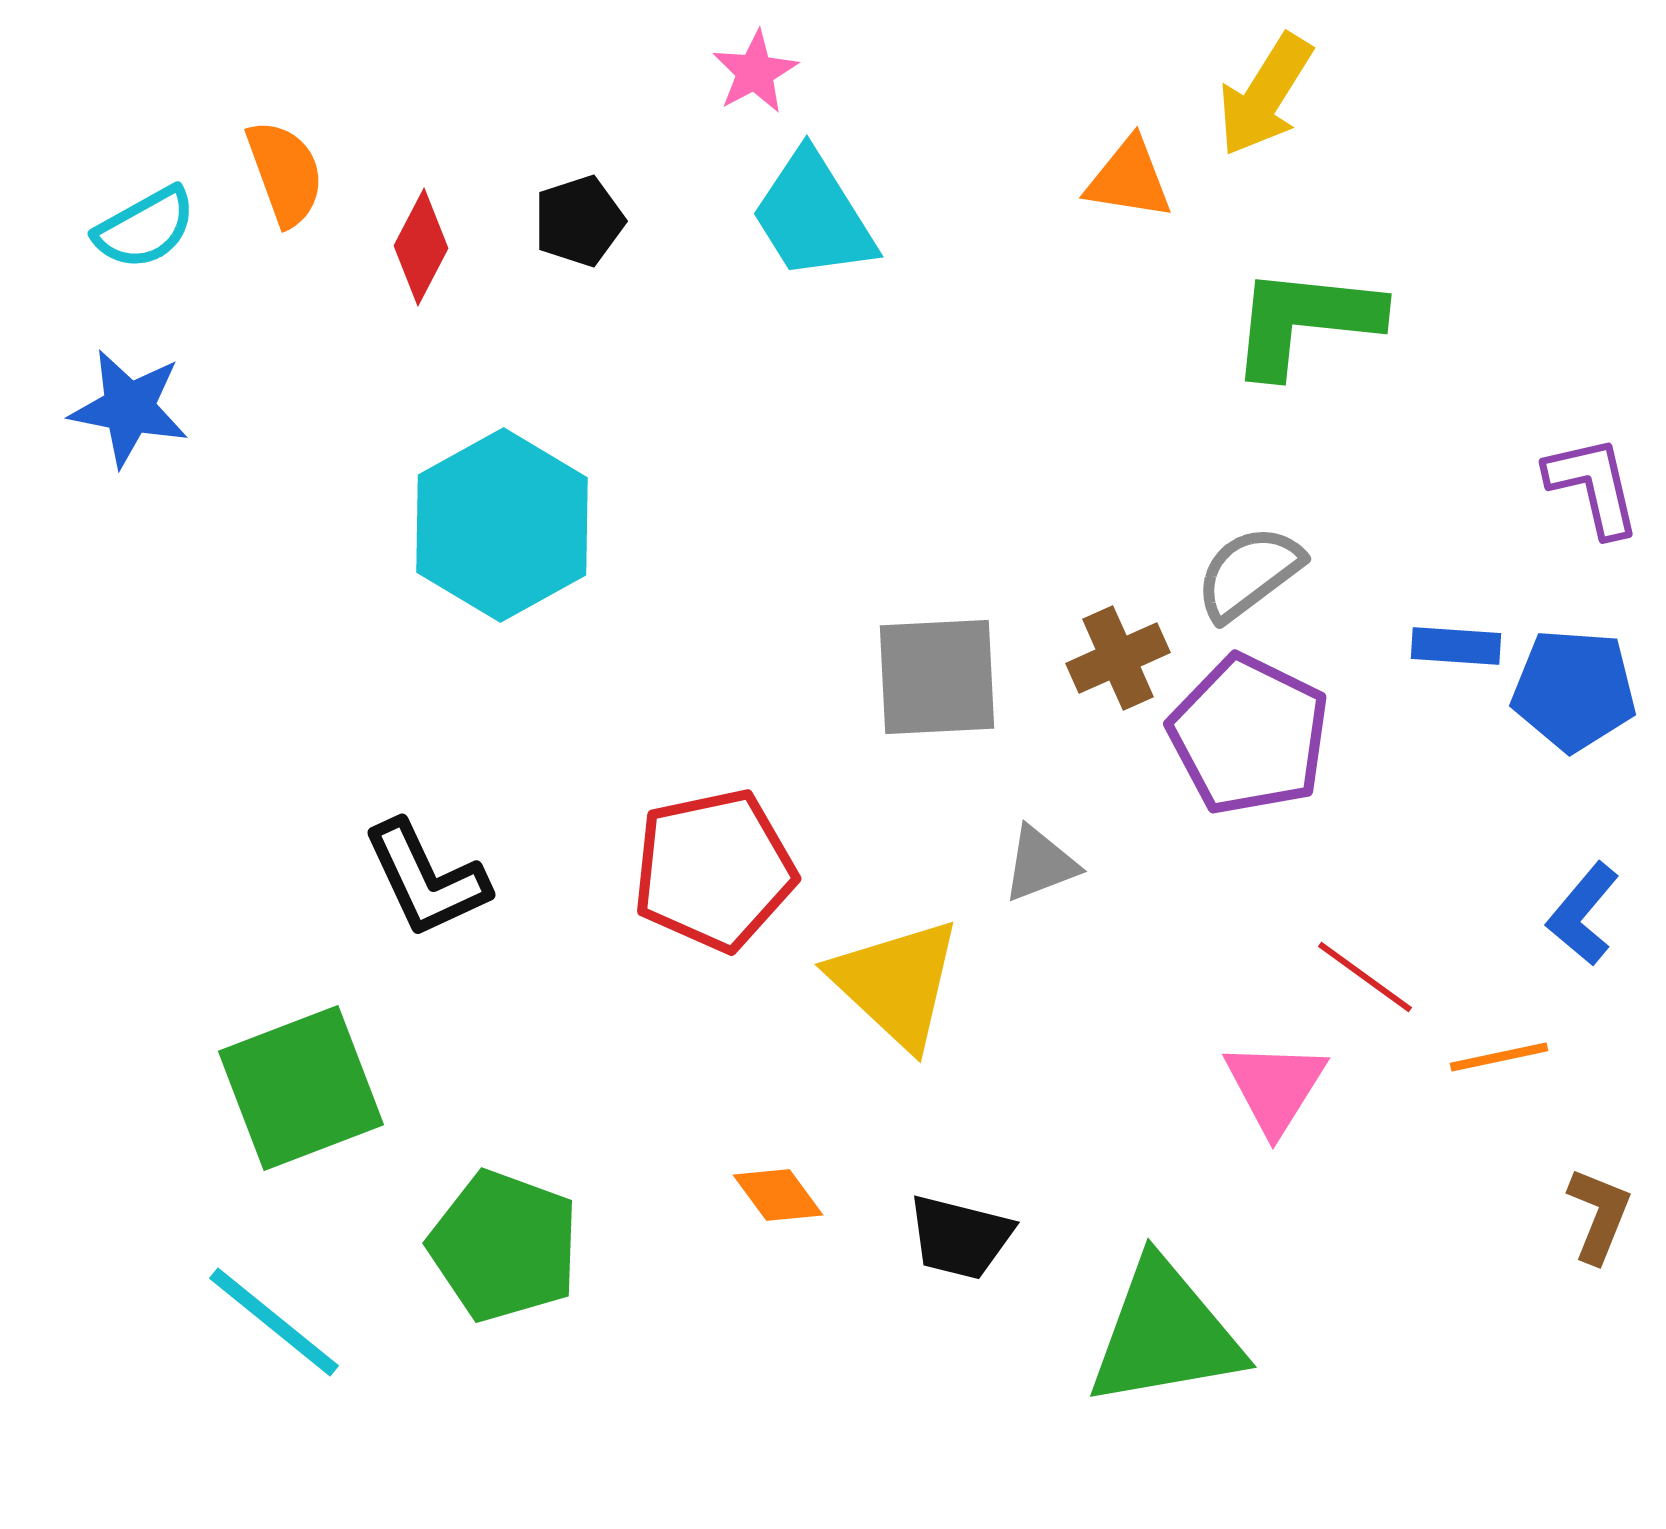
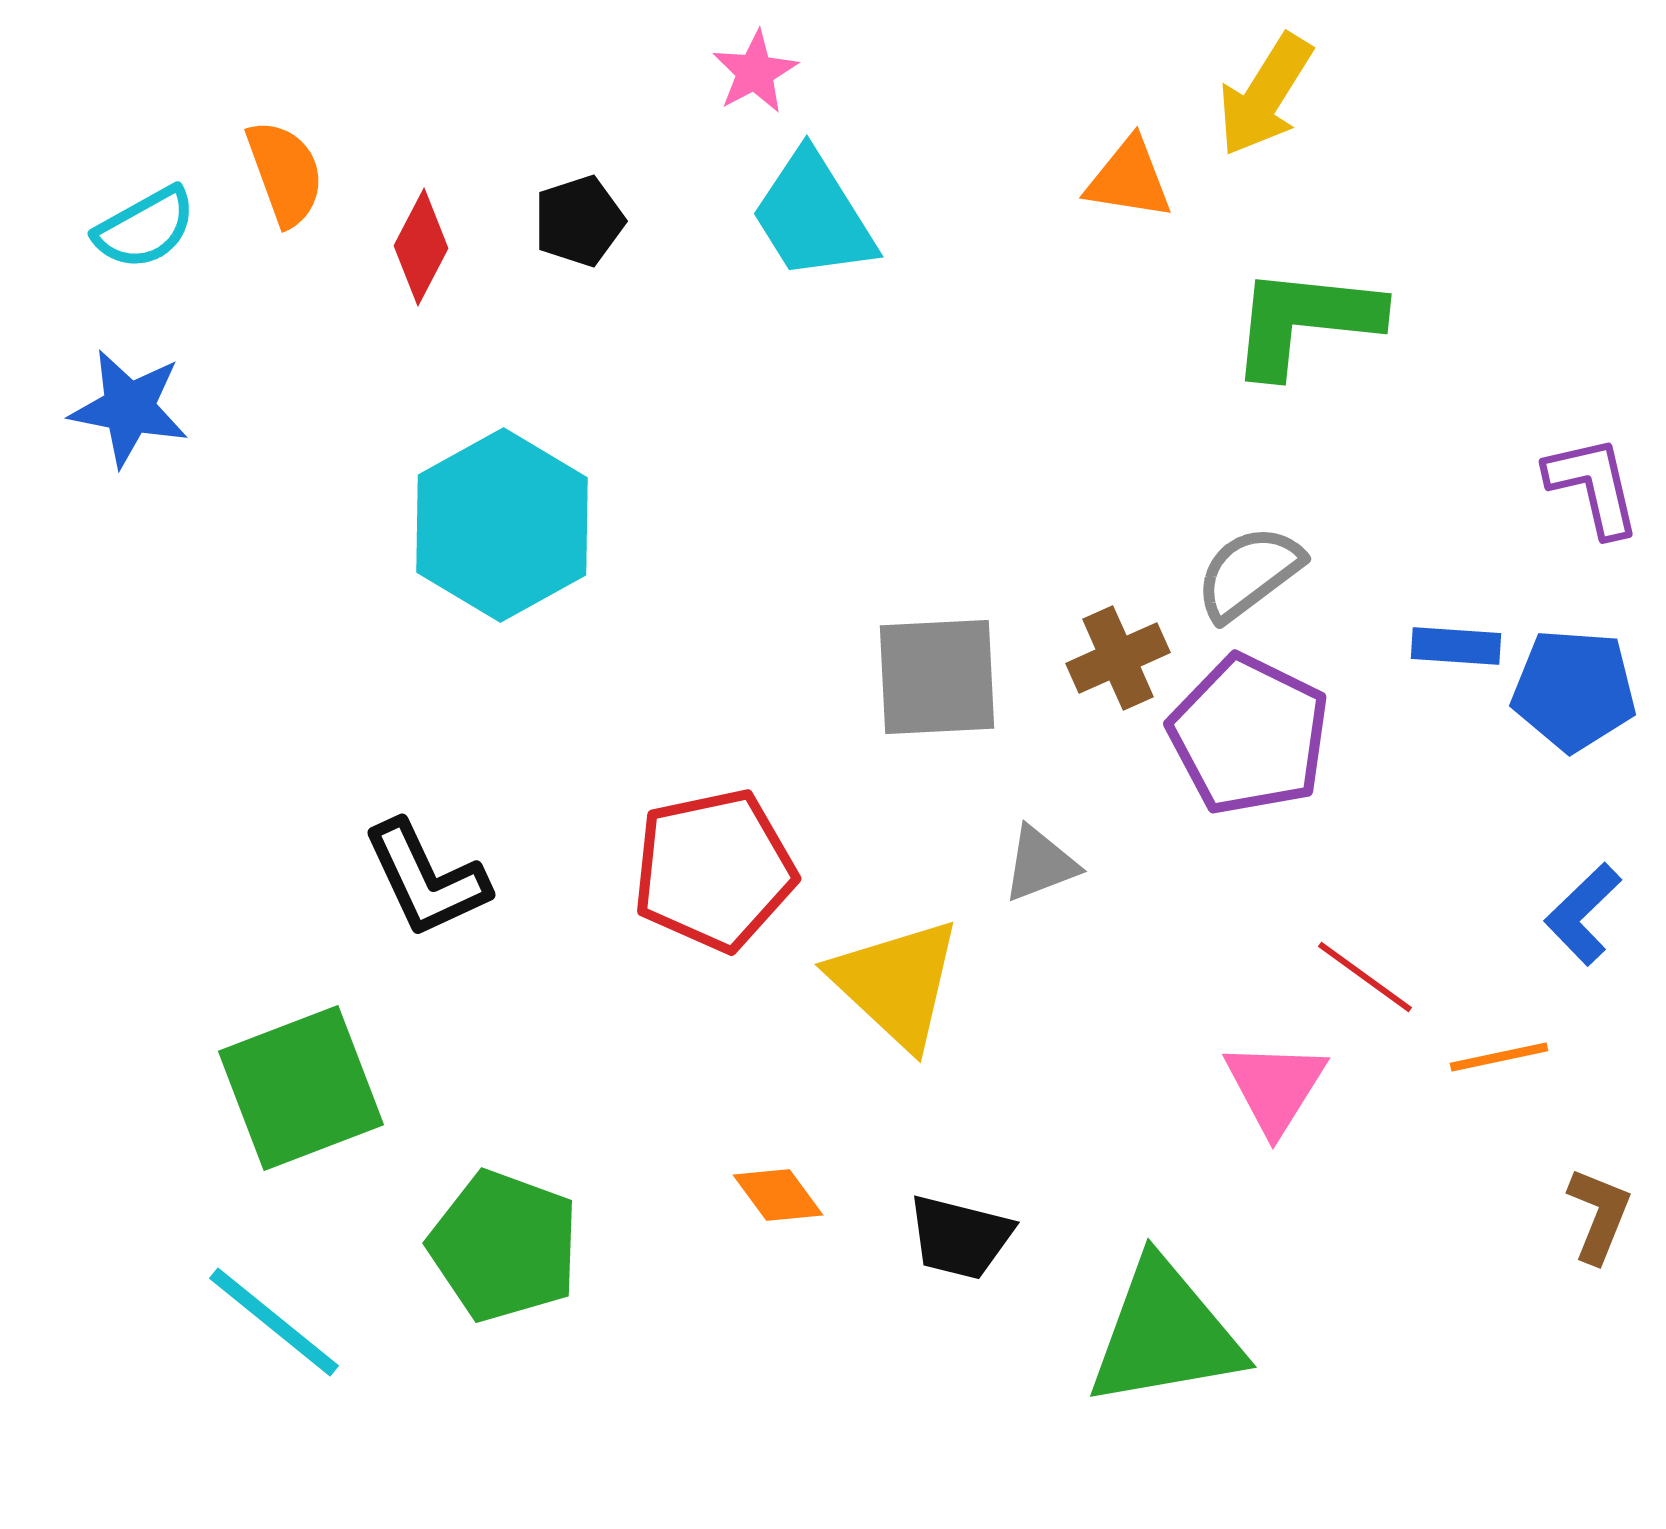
blue L-shape: rotated 6 degrees clockwise
